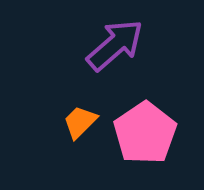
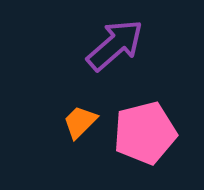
pink pentagon: rotated 20 degrees clockwise
